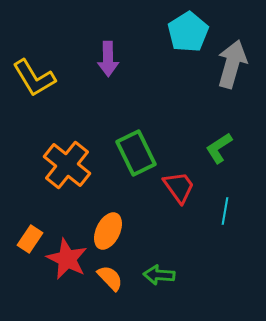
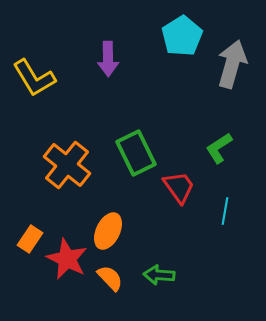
cyan pentagon: moved 6 px left, 4 px down
